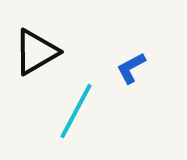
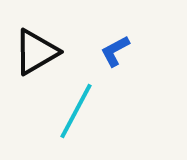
blue L-shape: moved 16 px left, 17 px up
